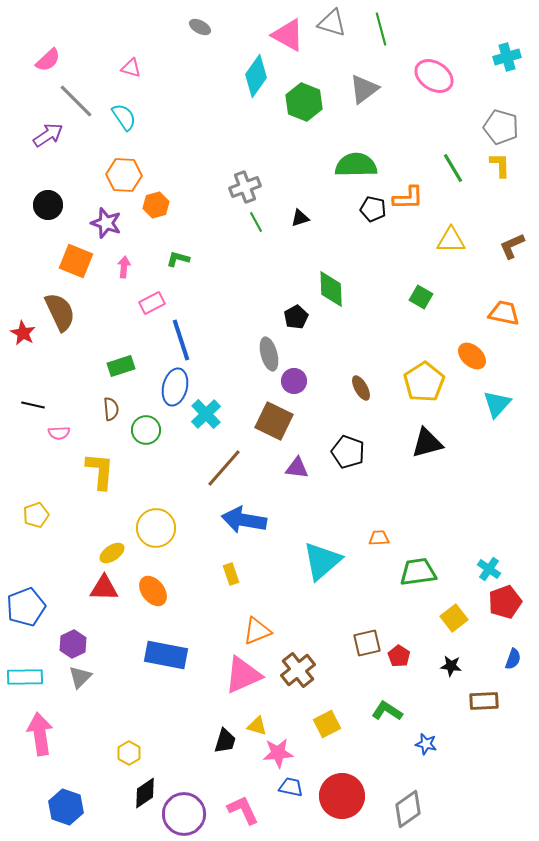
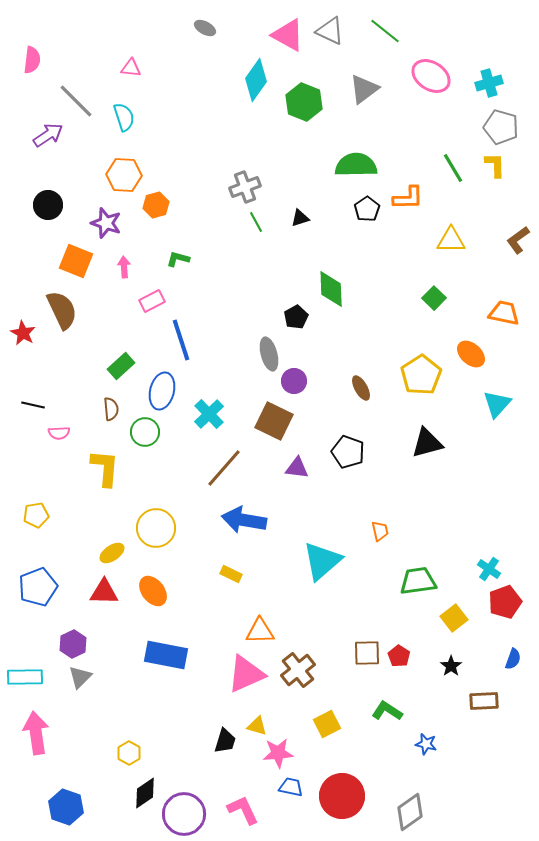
gray triangle at (332, 23): moved 2 px left, 8 px down; rotated 8 degrees clockwise
gray ellipse at (200, 27): moved 5 px right, 1 px down
green line at (381, 29): moved 4 px right, 2 px down; rotated 36 degrees counterclockwise
cyan cross at (507, 57): moved 18 px left, 26 px down
pink semicircle at (48, 60): moved 16 px left; rotated 40 degrees counterclockwise
pink triangle at (131, 68): rotated 10 degrees counterclockwise
cyan diamond at (256, 76): moved 4 px down
pink ellipse at (434, 76): moved 3 px left
cyan semicircle at (124, 117): rotated 16 degrees clockwise
yellow L-shape at (500, 165): moved 5 px left
black pentagon at (373, 209): moved 6 px left; rotated 25 degrees clockwise
brown L-shape at (512, 246): moved 6 px right, 6 px up; rotated 12 degrees counterclockwise
pink arrow at (124, 267): rotated 10 degrees counterclockwise
green square at (421, 297): moved 13 px right, 1 px down; rotated 15 degrees clockwise
pink rectangle at (152, 303): moved 2 px up
brown semicircle at (60, 312): moved 2 px right, 2 px up
orange ellipse at (472, 356): moved 1 px left, 2 px up
green rectangle at (121, 366): rotated 24 degrees counterclockwise
yellow pentagon at (424, 382): moved 3 px left, 7 px up
blue ellipse at (175, 387): moved 13 px left, 4 px down
cyan cross at (206, 414): moved 3 px right
green circle at (146, 430): moved 1 px left, 2 px down
yellow L-shape at (100, 471): moved 5 px right, 3 px up
yellow pentagon at (36, 515): rotated 10 degrees clockwise
orange trapezoid at (379, 538): moved 1 px right, 7 px up; rotated 80 degrees clockwise
green trapezoid at (418, 572): moved 9 px down
yellow rectangle at (231, 574): rotated 45 degrees counterclockwise
red triangle at (104, 588): moved 4 px down
blue pentagon at (26, 607): moved 12 px right, 20 px up
orange triangle at (257, 631): moved 3 px right; rotated 20 degrees clockwise
brown square at (367, 643): moved 10 px down; rotated 12 degrees clockwise
black star at (451, 666): rotated 30 degrees clockwise
pink triangle at (243, 675): moved 3 px right, 1 px up
pink arrow at (40, 734): moved 4 px left, 1 px up
gray diamond at (408, 809): moved 2 px right, 3 px down
